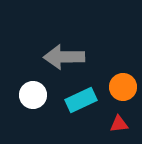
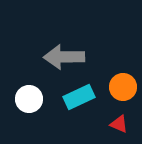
white circle: moved 4 px left, 4 px down
cyan rectangle: moved 2 px left, 3 px up
red triangle: rotated 30 degrees clockwise
